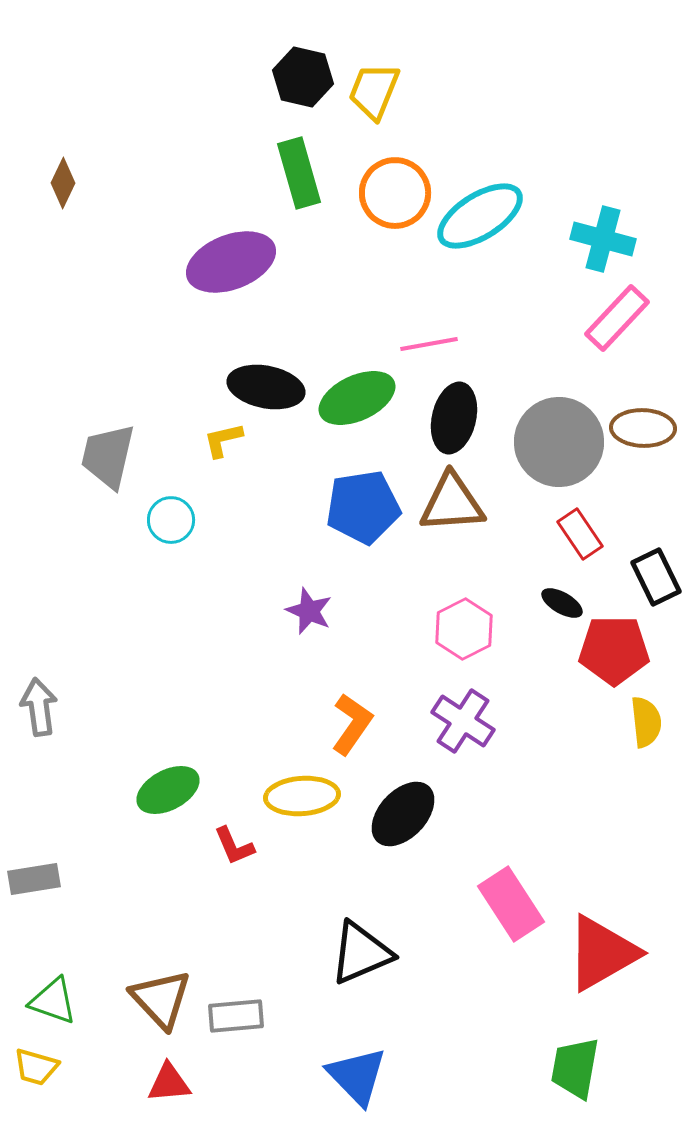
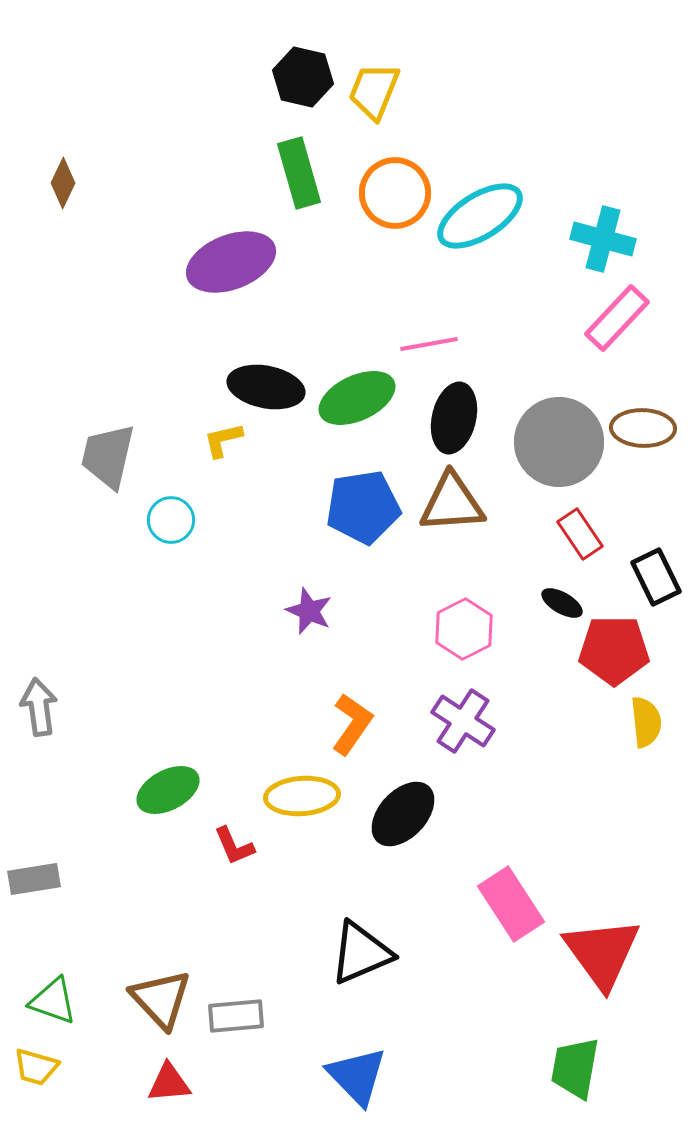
red triangle at (602, 953): rotated 36 degrees counterclockwise
